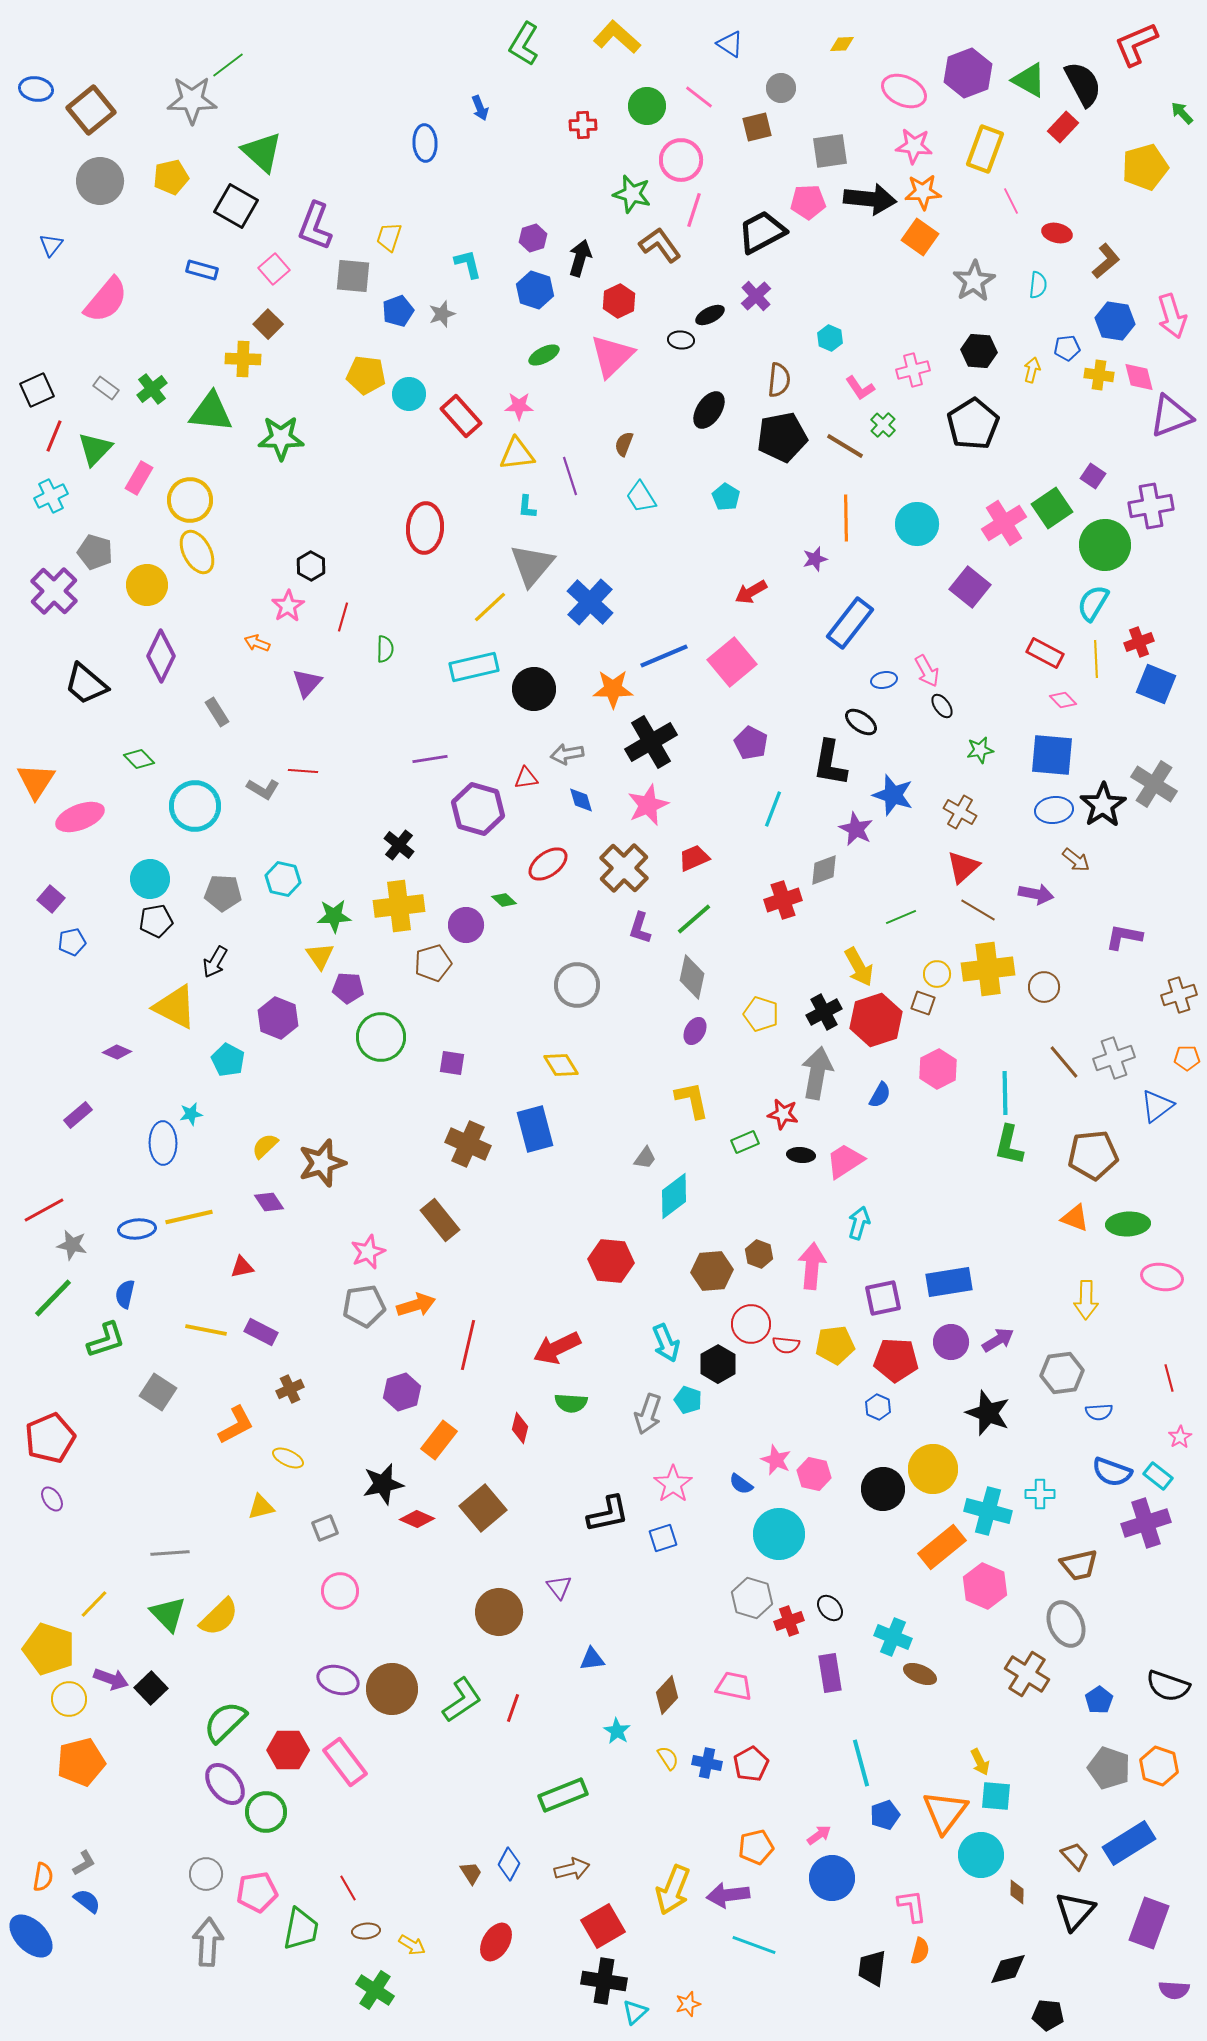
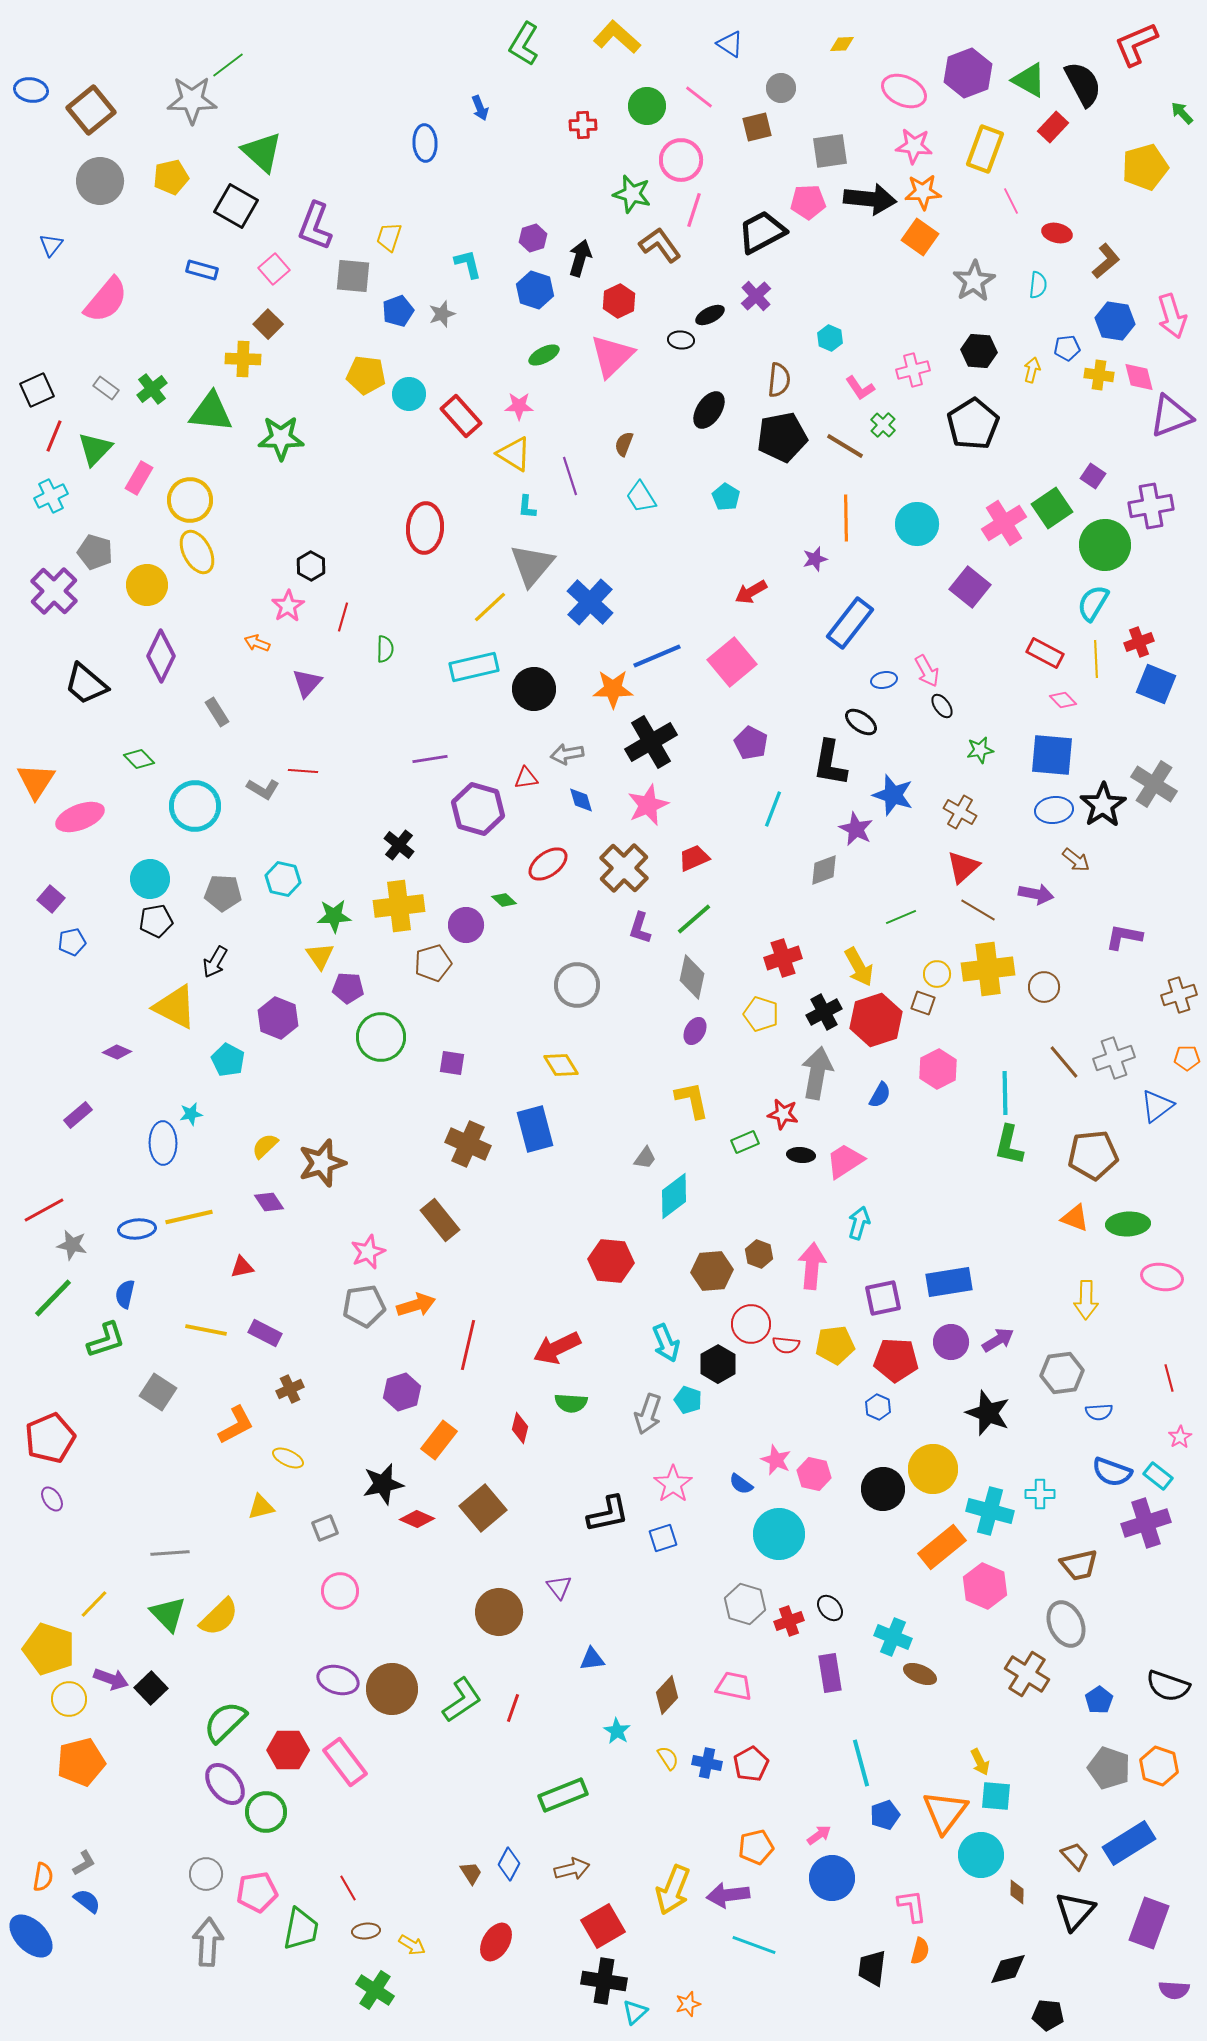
blue ellipse at (36, 89): moved 5 px left, 1 px down
red rectangle at (1063, 127): moved 10 px left
yellow triangle at (517, 454): moved 3 px left; rotated 39 degrees clockwise
blue line at (664, 656): moved 7 px left
red cross at (783, 900): moved 58 px down
purple rectangle at (261, 1332): moved 4 px right, 1 px down
cyan cross at (988, 1511): moved 2 px right
gray hexagon at (752, 1598): moved 7 px left, 6 px down
